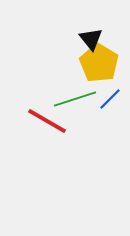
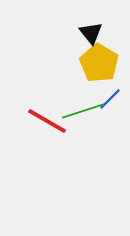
black triangle: moved 6 px up
green line: moved 8 px right, 12 px down
